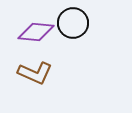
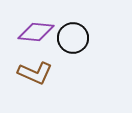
black circle: moved 15 px down
